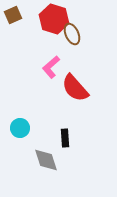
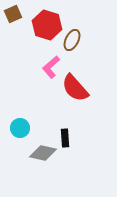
brown square: moved 1 px up
red hexagon: moved 7 px left, 6 px down
brown ellipse: moved 6 px down; rotated 50 degrees clockwise
gray diamond: moved 3 px left, 7 px up; rotated 60 degrees counterclockwise
